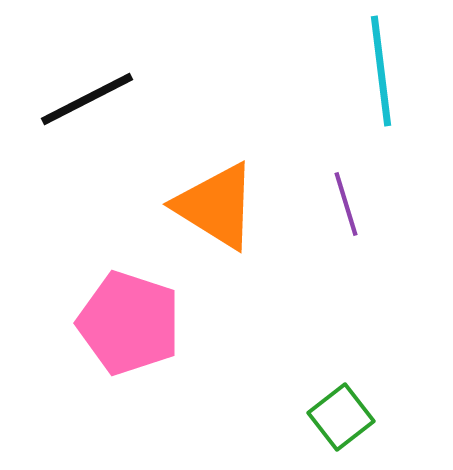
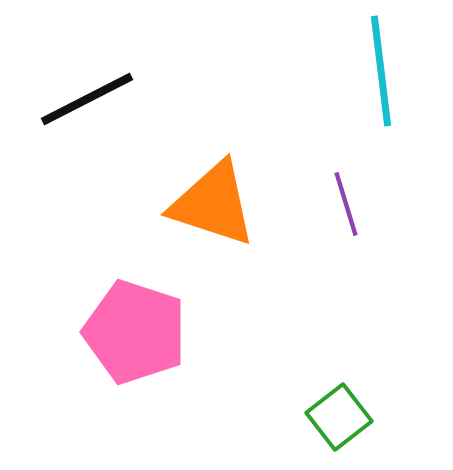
orange triangle: moved 3 px left, 2 px up; rotated 14 degrees counterclockwise
pink pentagon: moved 6 px right, 9 px down
green square: moved 2 px left
